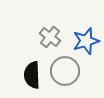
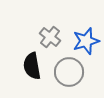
gray circle: moved 4 px right, 1 px down
black semicircle: moved 9 px up; rotated 8 degrees counterclockwise
